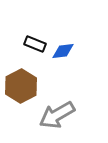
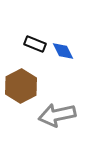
blue diamond: rotated 70 degrees clockwise
gray arrow: rotated 18 degrees clockwise
